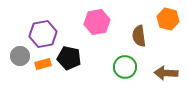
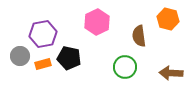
pink hexagon: rotated 15 degrees counterclockwise
brown arrow: moved 5 px right
